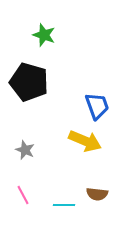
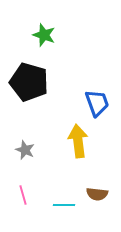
blue trapezoid: moved 3 px up
yellow arrow: moved 7 px left; rotated 120 degrees counterclockwise
pink line: rotated 12 degrees clockwise
